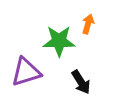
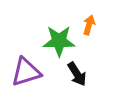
orange arrow: moved 1 px right, 1 px down
black arrow: moved 4 px left, 8 px up
